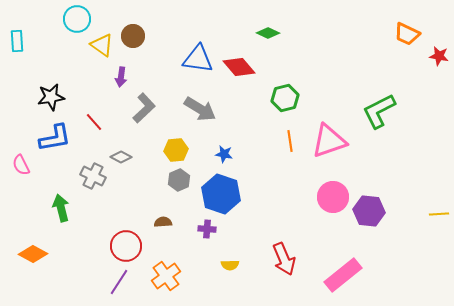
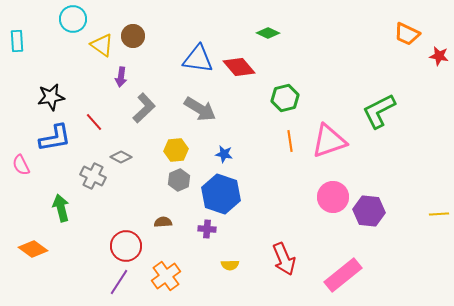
cyan circle: moved 4 px left
orange diamond: moved 5 px up; rotated 8 degrees clockwise
